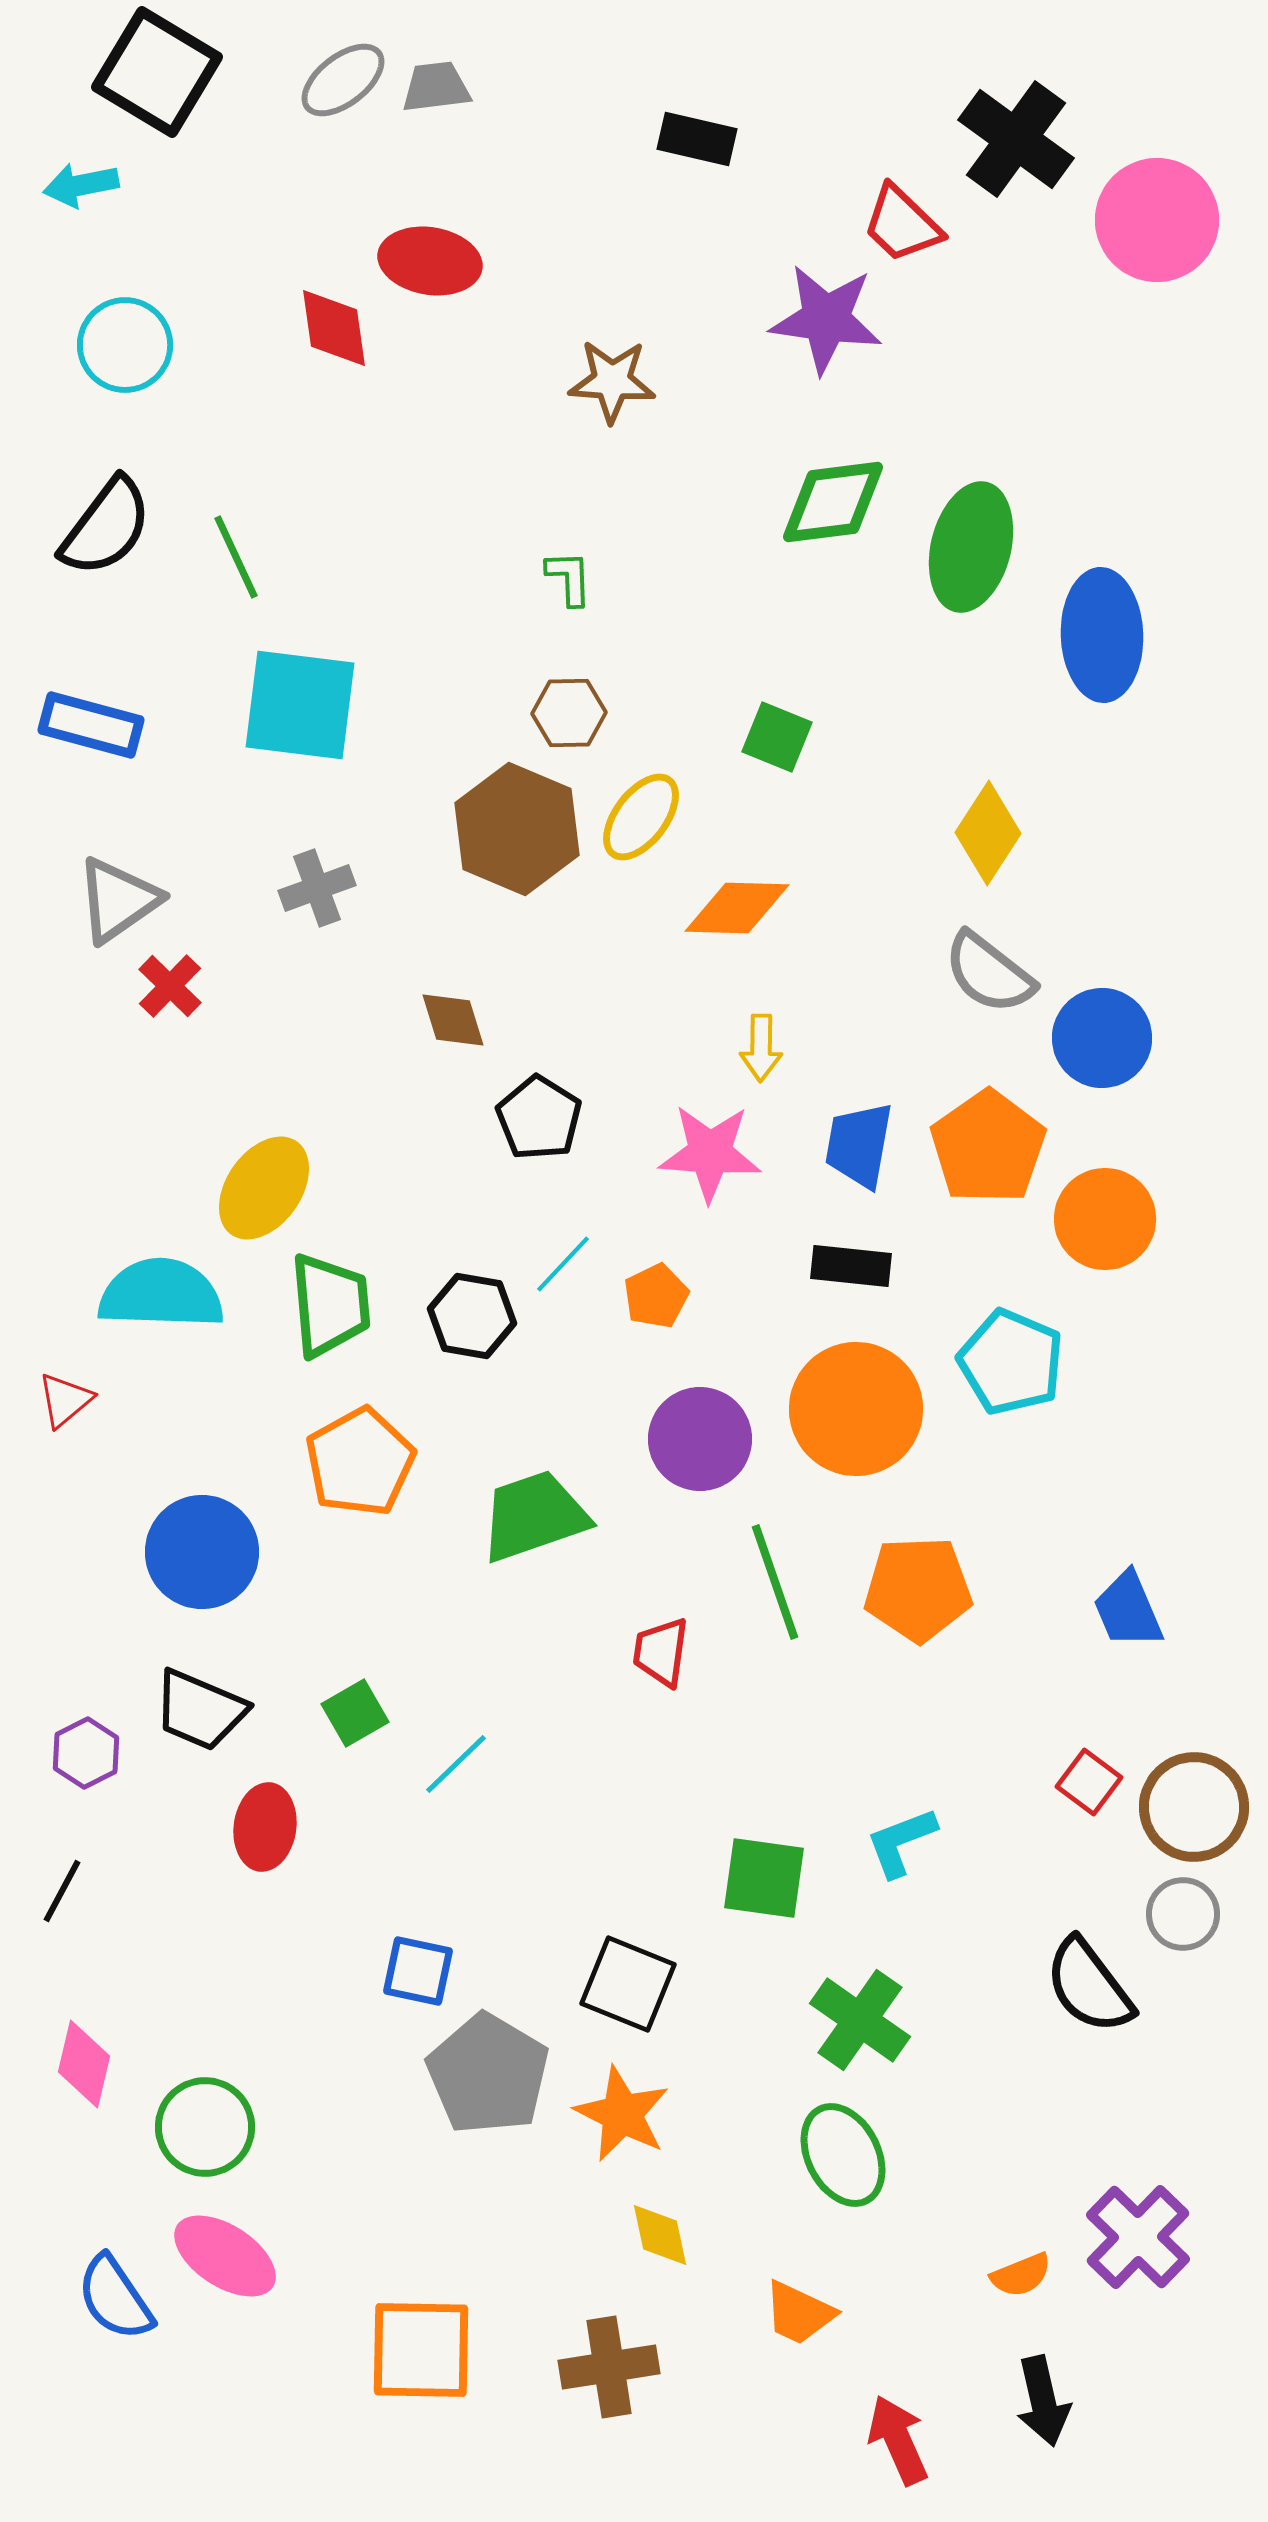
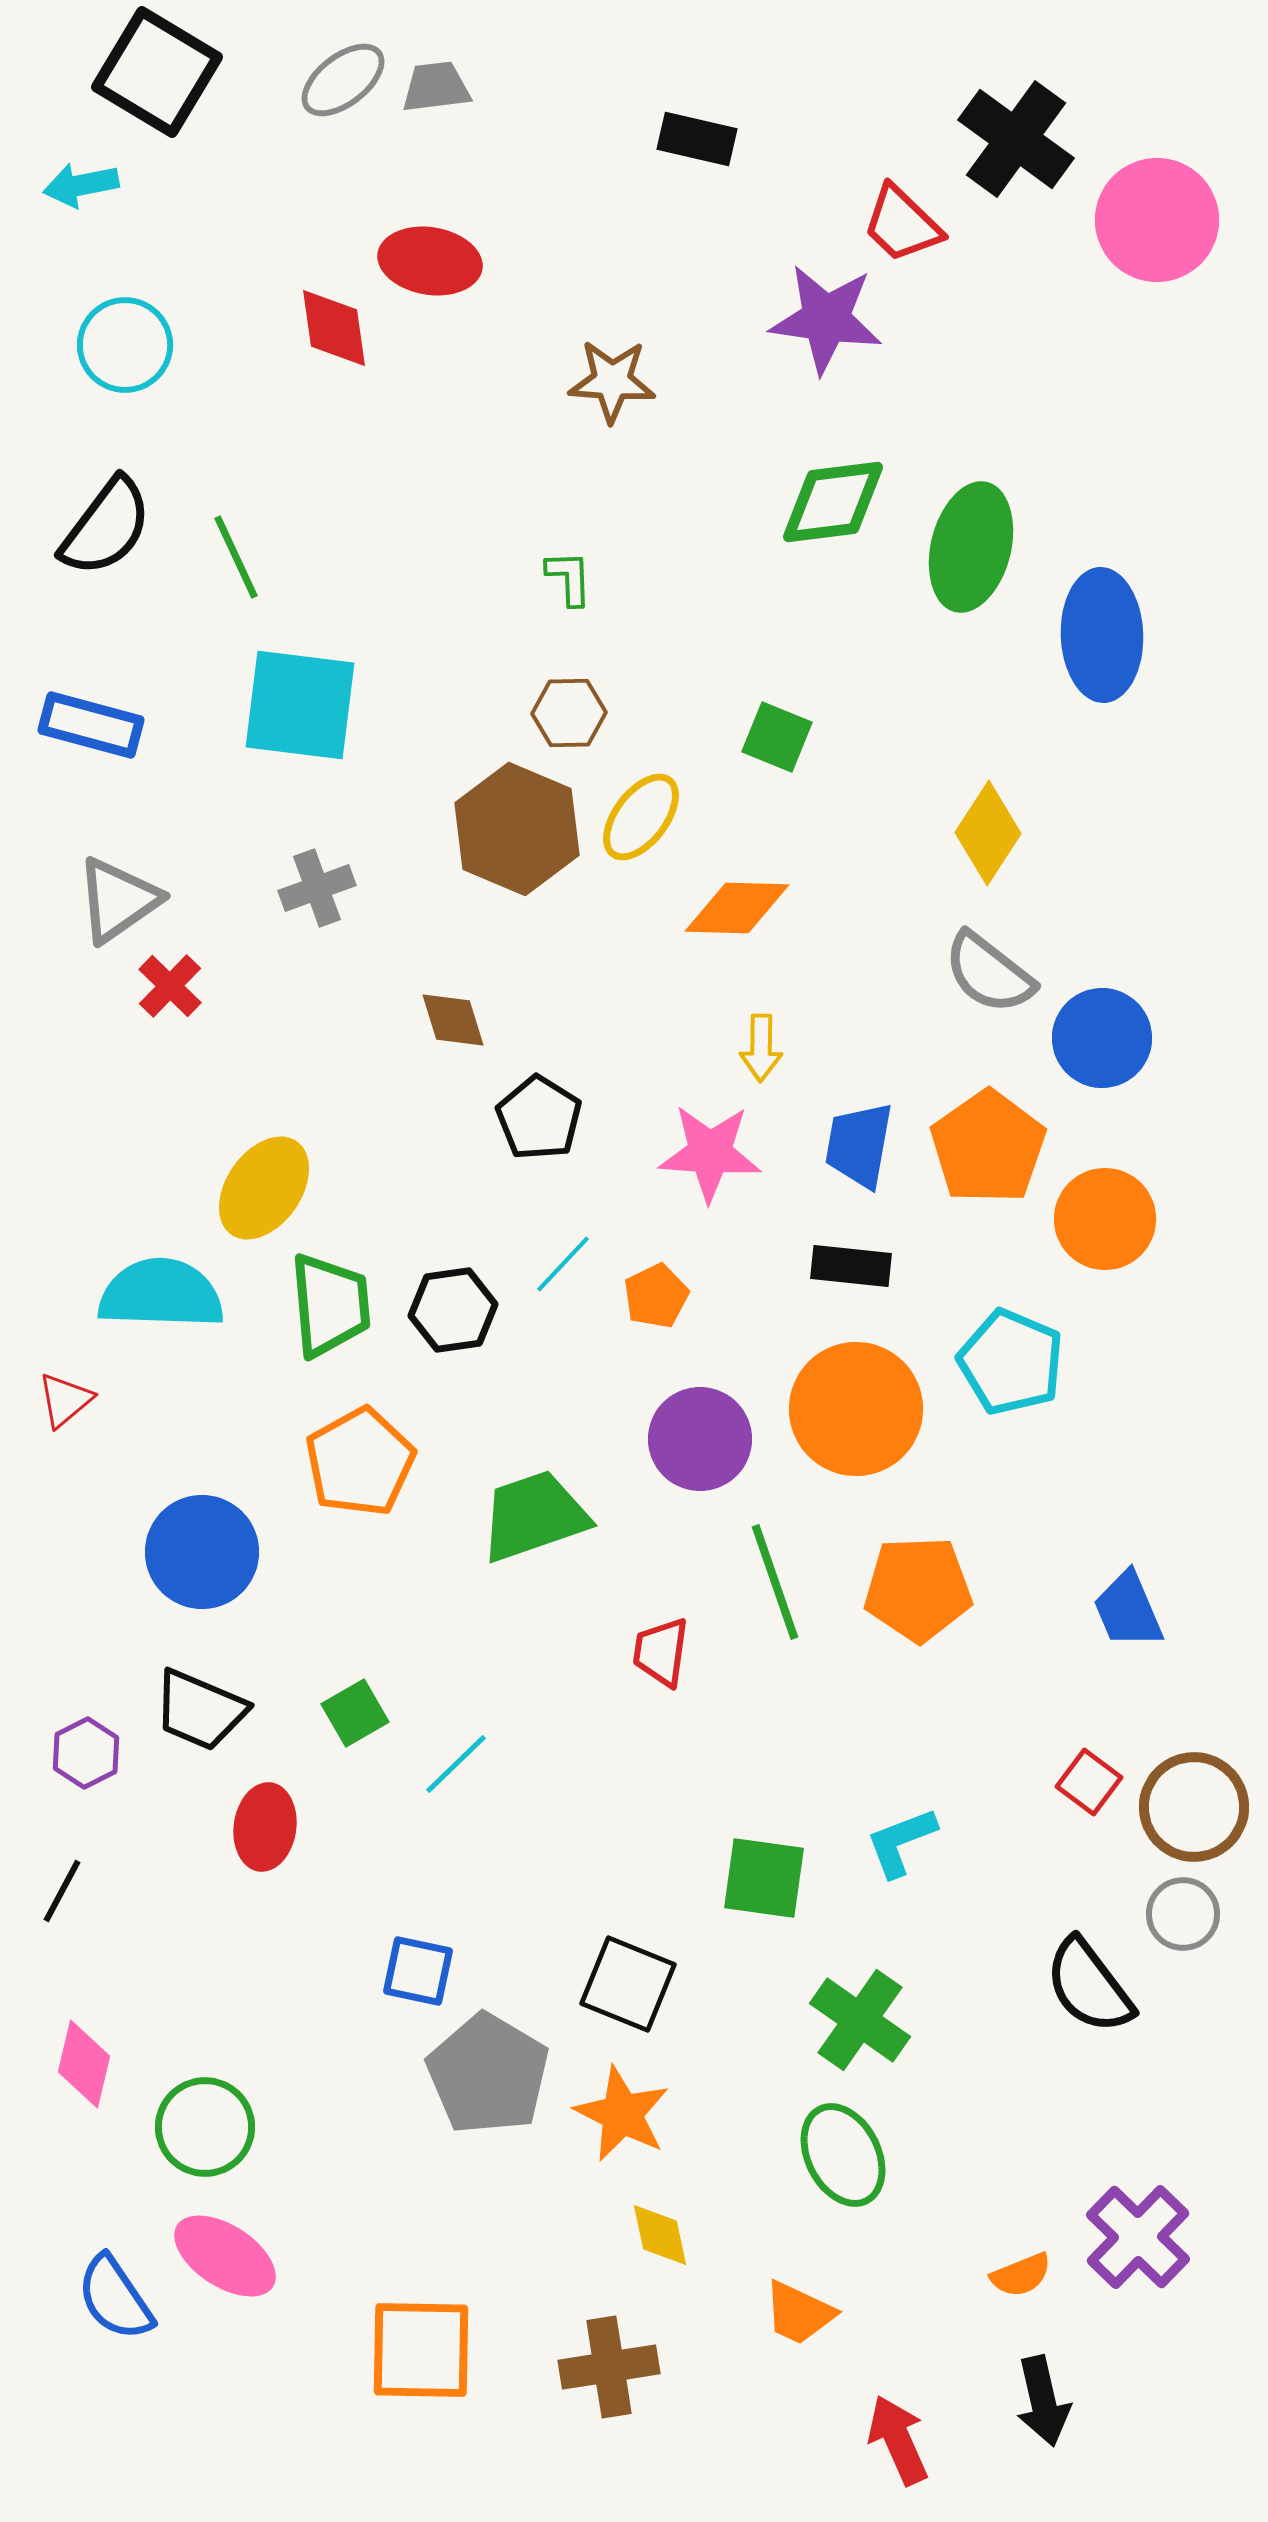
black hexagon at (472, 1316): moved 19 px left, 6 px up; rotated 18 degrees counterclockwise
